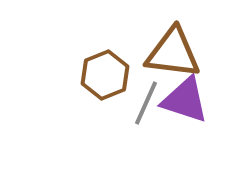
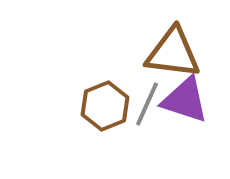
brown hexagon: moved 31 px down
gray line: moved 1 px right, 1 px down
